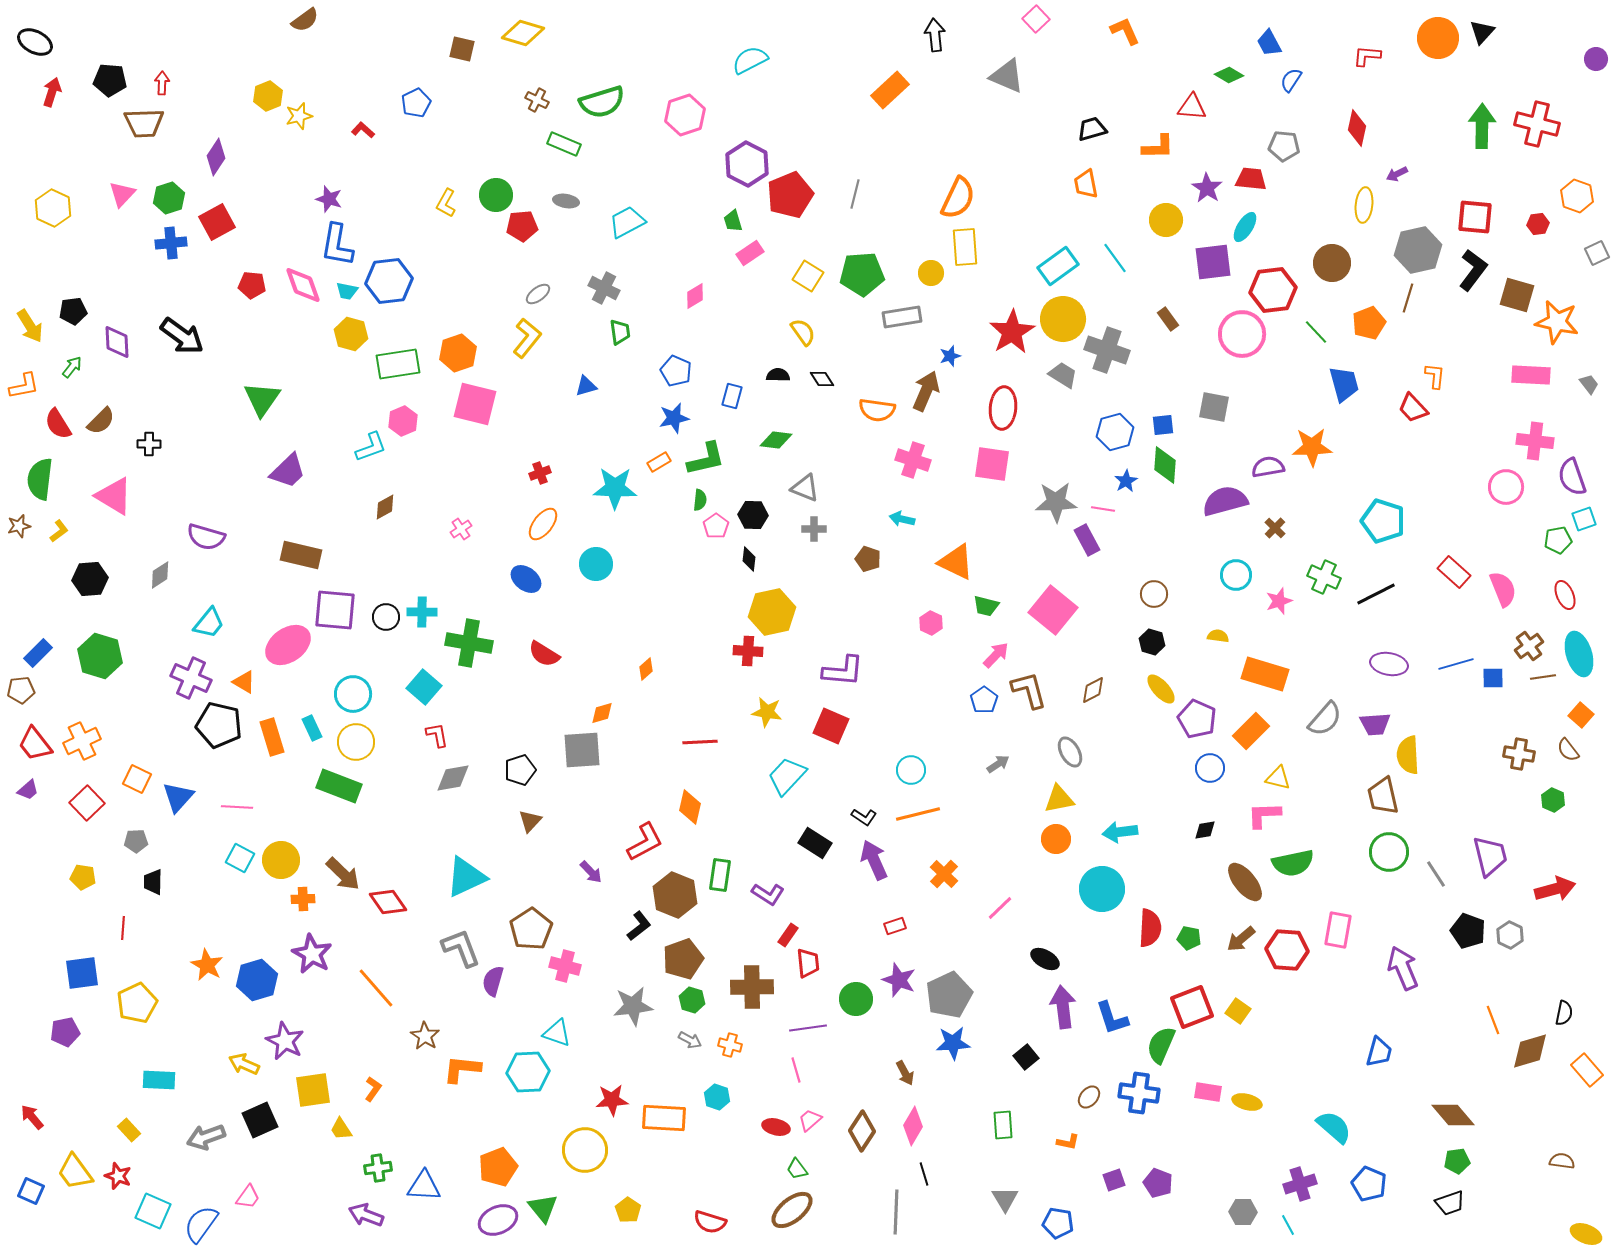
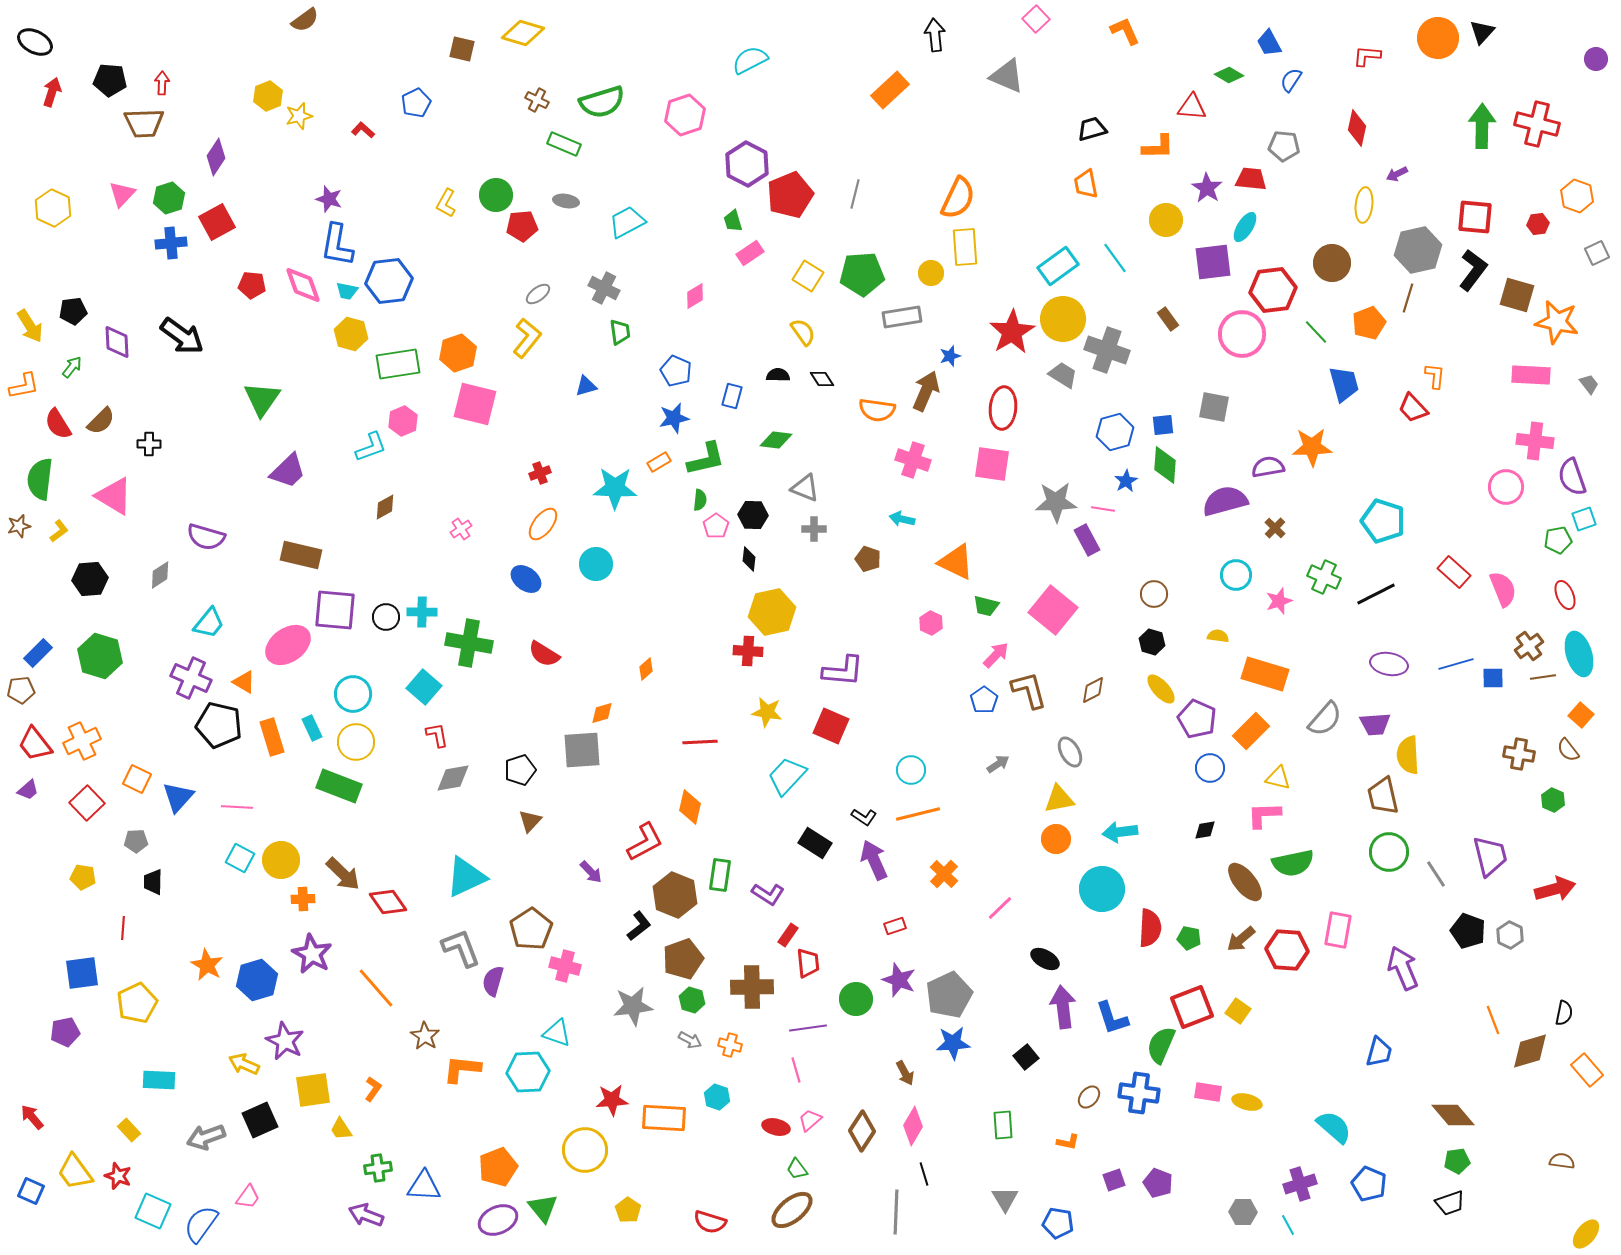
yellow ellipse at (1586, 1234): rotated 72 degrees counterclockwise
